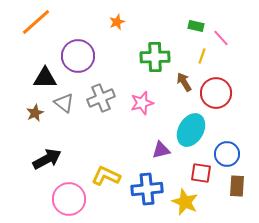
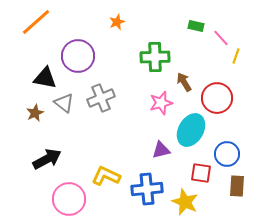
yellow line: moved 34 px right
black triangle: rotated 10 degrees clockwise
red circle: moved 1 px right, 5 px down
pink star: moved 19 px right
